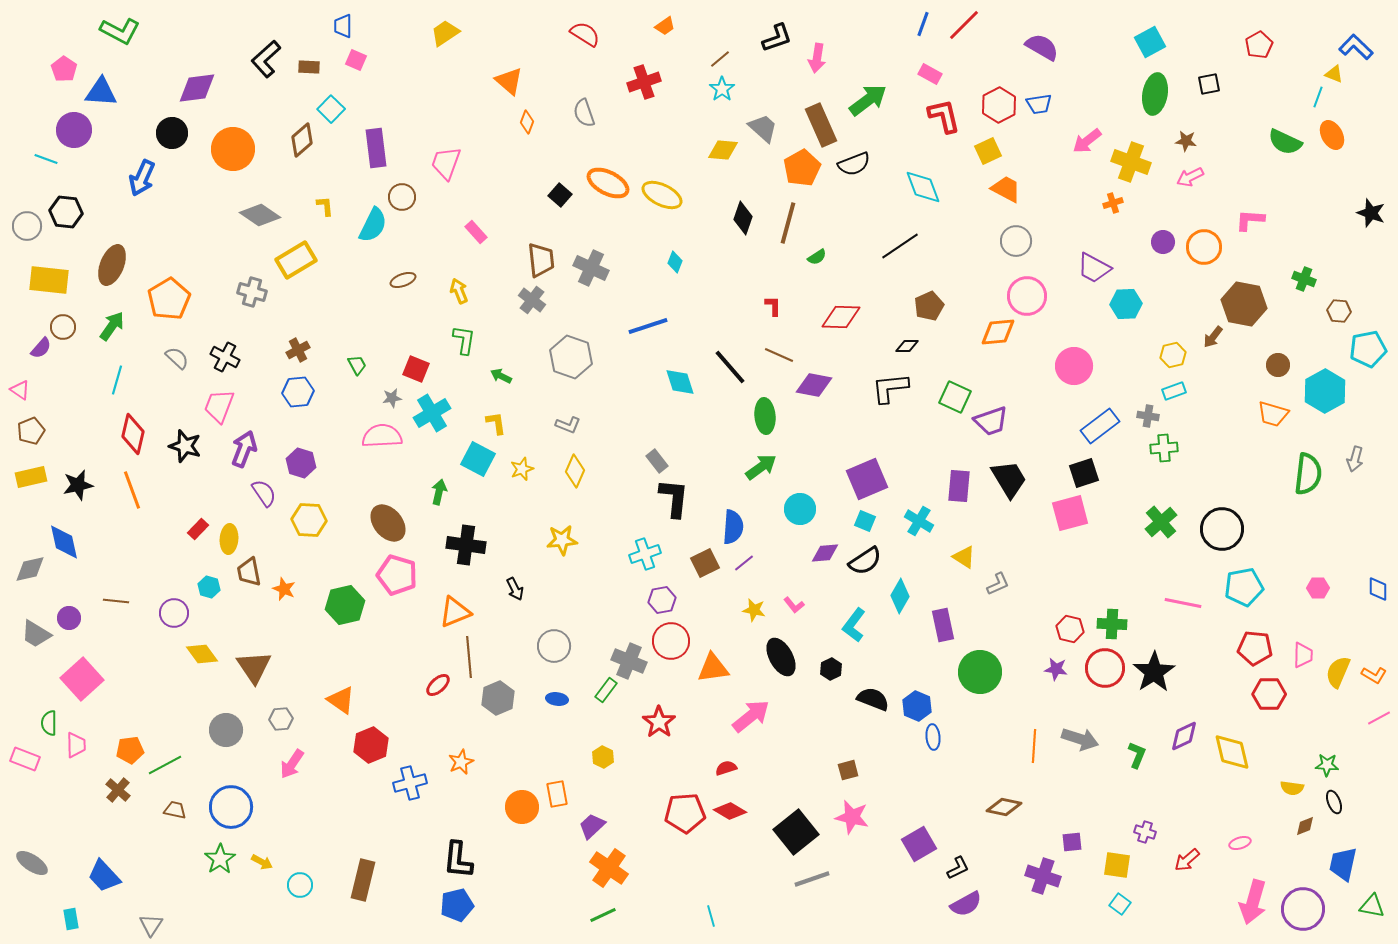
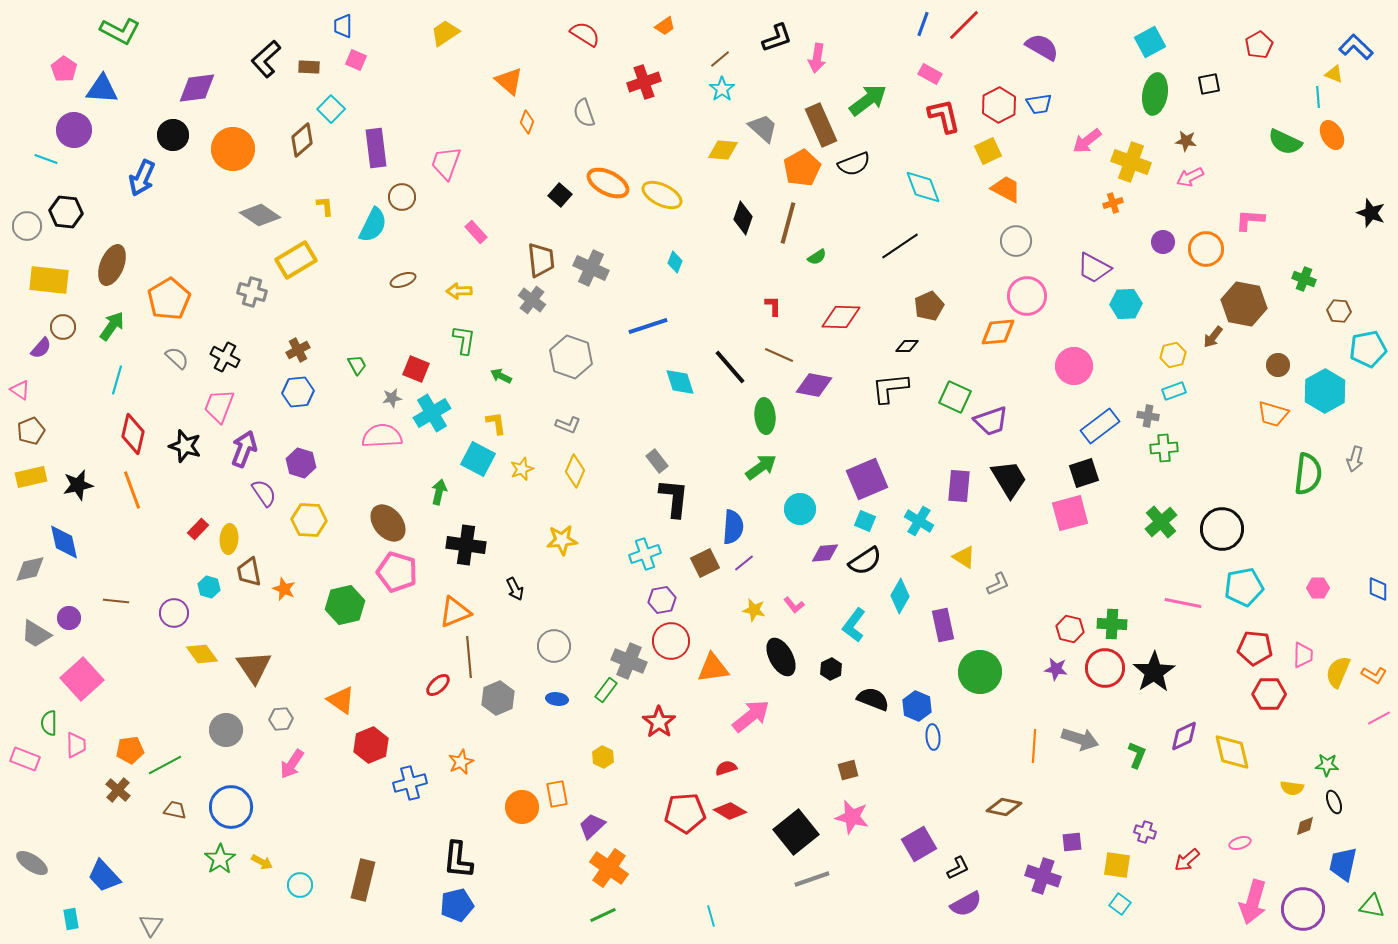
blue triangle at (101, 92): moved 1 px right, 3 px up
cyan line at (1318, 97): rotated 25 degrees counterclockwise
black circle at (172, 133): moved 1 px right, 2 px down
orange circle at (1204, 247): moved 2 px right, 2 px down
yellow arrow at (459, 291): rotated 70 degrees counterclockwise
pink pentagon at (397, 575): moved 3 px up
